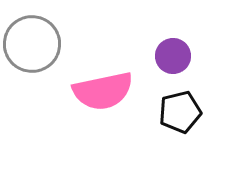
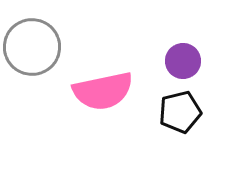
gray circle: moved 3 px down
purple circle: moved 10 px right, 5 px down
